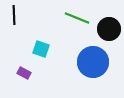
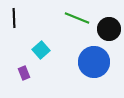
black line: moved 3 px down
cyan square: moved 1 px down; rotated 30 degrees clockwise
blue circle: moved 1 px right
purple rectangle: rotated 40 degrees clockwise
